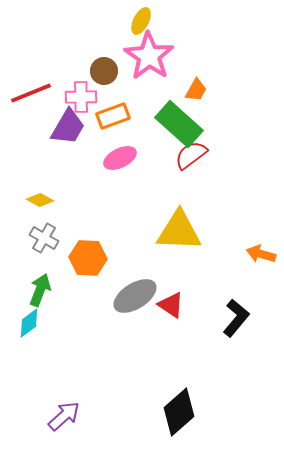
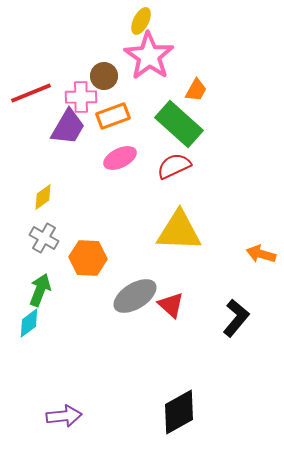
brown circle: moved 5 px down
red semicircle: moved 17 px left, 11 px down; rotated 12 degrees clockwise
yellow diamond: moved 3 px right, 3 px up; rotated 64 degrees counterclockwise
red triangle: rotated 8 degrees clockwise
black diamond: rotated 12 degrees clockwise
purple arrow: rotated 36 degrees clockwise
